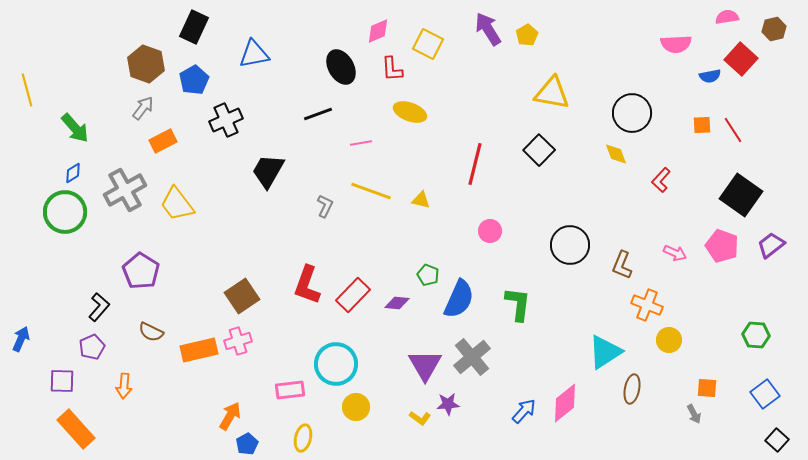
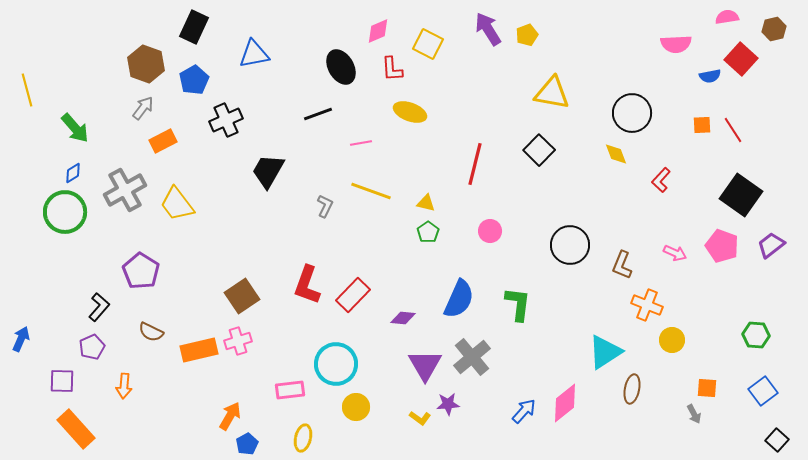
yellow pentagon at (527, 35): rotated 10 degrees clockwise
yellow triangle at (421, 200): moved 5 px right, 3 px down
green pentagon at (428, 275): moved 43 px up; rotated 15 degrees clockwise
purple diamond at (397, 303): moved 6 px right, 15 px down
yellow circle at (669, 340): moved 3 px right
blue square at (765, 394): moved 2 px left, 3 px up
